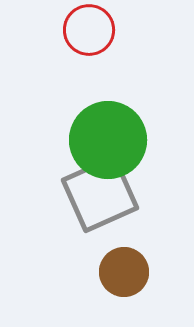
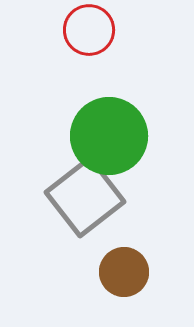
green circle: moved 1 px right, 4 px up
gray square: moved 15 px left, 3 px down; rotated 14 degrees counterclockwise
